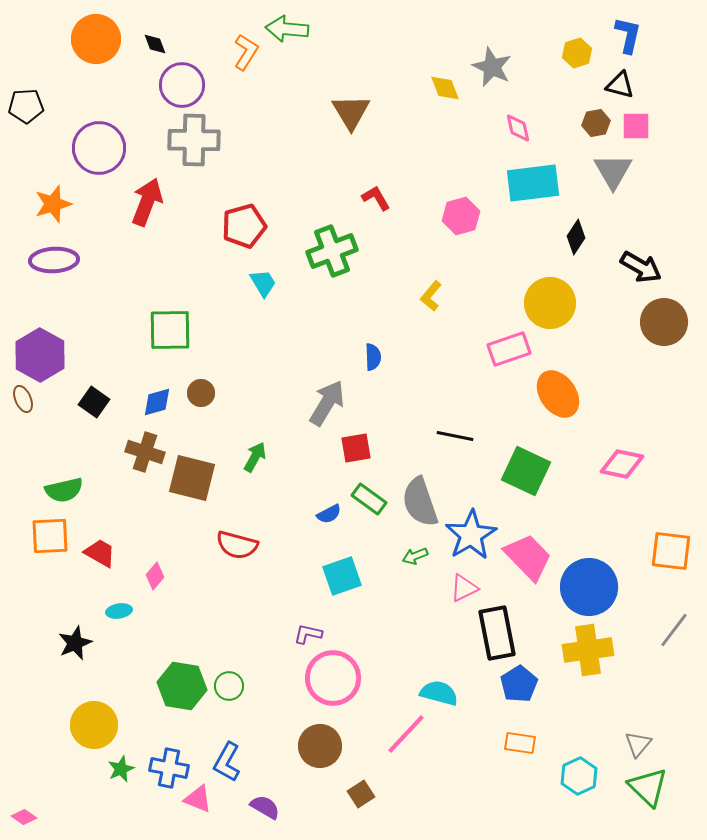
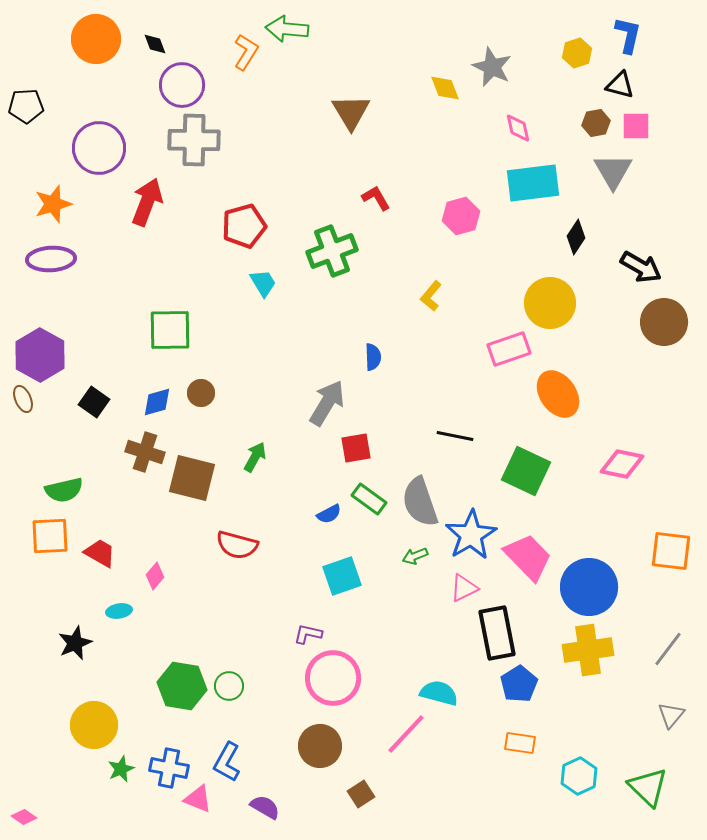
purple ellipse at (54, 260): moved 3 px left, 1 px up
gray line at (674, 630): moved 6 px left, 19 px down
gray triangle at (638, 744): moved 33 px right, 29 px up
